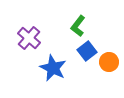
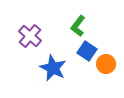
purple cross: moved 1 px right, 2 px up
blue square: rotated 18 degrees counterclockwise
orange circle: moved 3 px left, 2 px down
